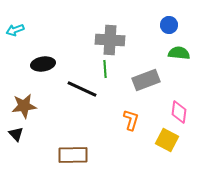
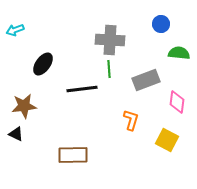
blue circle: moved 8 px left, 1 px up
black ellipse: rotated 45 degrees counterclockwise
green line: moved 4 px right
black line: rotated 32 degrees counterclockwise
pink diamond: moved 2 px left, 10 px up
black triangle: rotated 21 degrees counterclockwise
